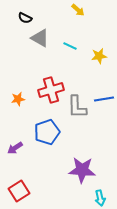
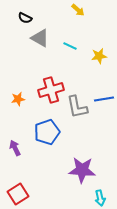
gray L-shape: rotated 10 degrees counterclockwise
purple arrow: rotated 98 degrees clockwise
red square: moved 1 px left, 3 px down
